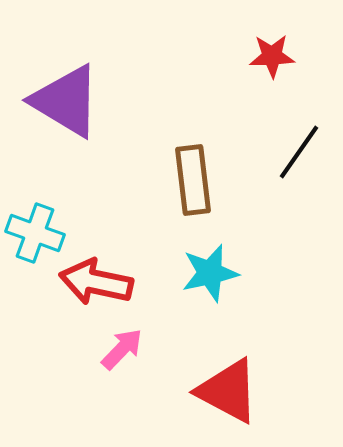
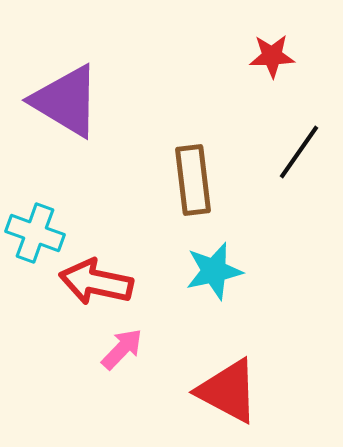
cyan star: moved 4 px right, 2 px up
